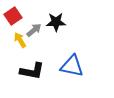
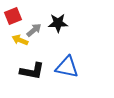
red square: rotated 12 degrees clockwise
black star: moved 2 px right, 1 px down
yellow arrow: rotated 35 degrees counterclockwise
blue triangle: moved 5 px left, 1 px down
